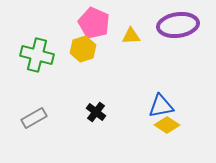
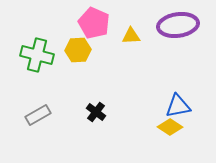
yellow hexagon: moved 5 px left, 1 px down; rotated 15 degrees clockwise
blue triangle: moved 17 px right
gray rectangle: moved 4 px right, 3 px up
yellow diamond: moved 3 px right, 2 px down
